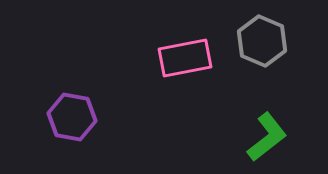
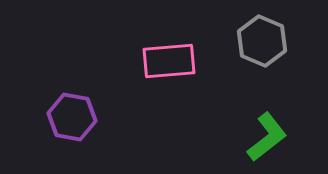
pink rectangle: moved 16 px left, 3 px down; rotated 6 degrees clockwise
